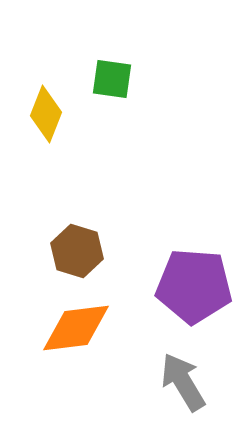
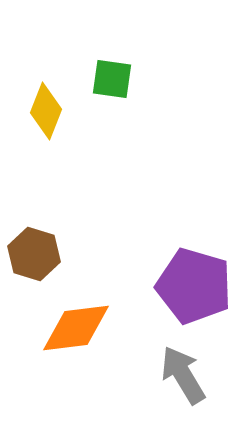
yellow diamond: moved 3 px up
brown hexagon: moved 43 px left, 3 px down
purple pentagon: rotated 12 degrees clockwise
gray arrow: moved 7 px up
